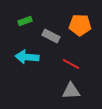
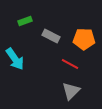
orange pentagon: moved 4 px right, 14 px down
cyan arrow: moved 12 px left, 2 px down; rotated 130 degrees counterclockwise
red line: moved 1 px left
gray triangle: rotated 42 degrees counterclockwise
